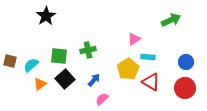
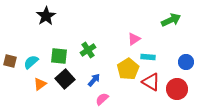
green cross: rotated 21 degrees counterclockwise
cyan semicircle: moved 3 px up
red circle: moved 8 px left, 1 px down
